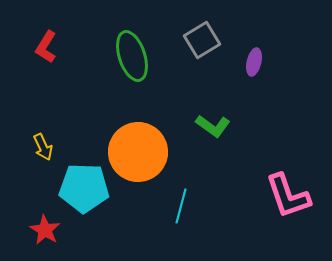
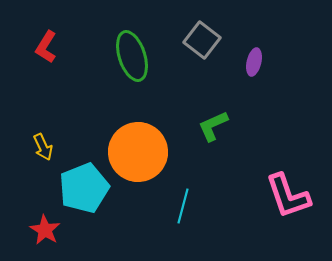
gray square: rotated 21 degrees counterclockwise
green L-shape: rotated 120 degrees clockwise
cyan pentagon: rotated 24 degrees counterclockwise
cyan line: moved 2 px right
